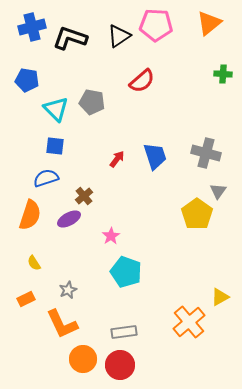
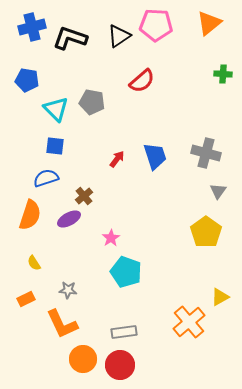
yellow pentagon: moved 9 px right, 18 px down
pink star: moved 2 px down
gray star: rotated 30 degrees clockwise
